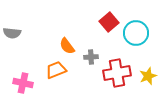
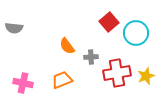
gray semicircle: moved 2 px right, 5 px up
orange trapezoid: moved 6 px right, 10 px down
yellow star: moved 2 px left
